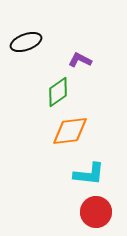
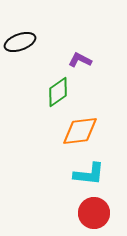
black ellipse: moved 6 px left
orange diamond: moved 10 px right
red circle: moved 2 px left, 1 px down
